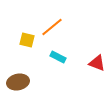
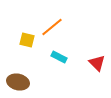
cyan rectangle: moved 1 px right
red triangle: rotated 24 degrees clockwise
brown ellipse: rotated 25 degrees clockwise
